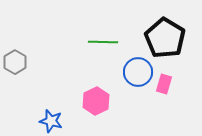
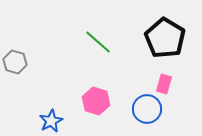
green line: moved 5 px left; rotated 40 degrees clockwise
gray hexagon: rotated 15 degrees counterclockwise
blue circle: moved 9 px right, 37 px down
pink hexagon: rotated 16 degrees counterclockwise
blue star: rotated 30 degrees clockwise
